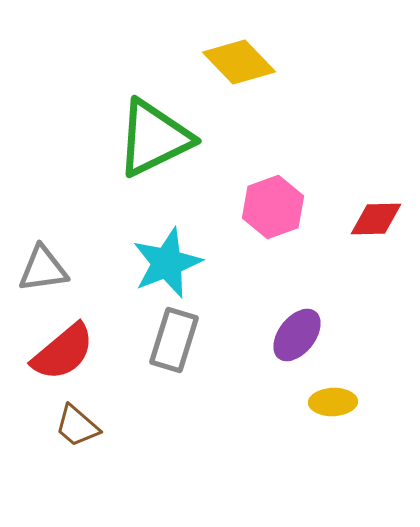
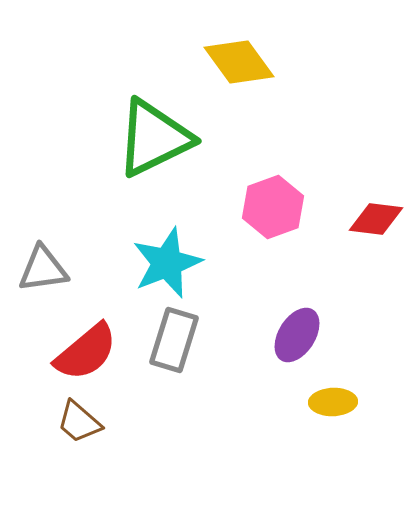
yellow diamond: rotated 8 degrees clockwise
red diamond: rotated 8 degrees clockwise
purple ellipse: rotated 6 degrees counterclockwise
red semicircle: moved 23 px right
brown trapezoid: moved 2 px right, 4 px up
